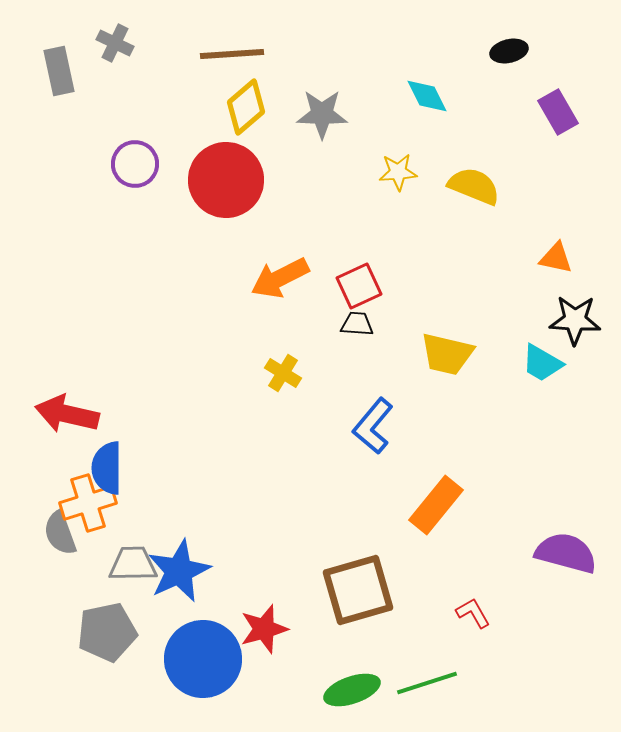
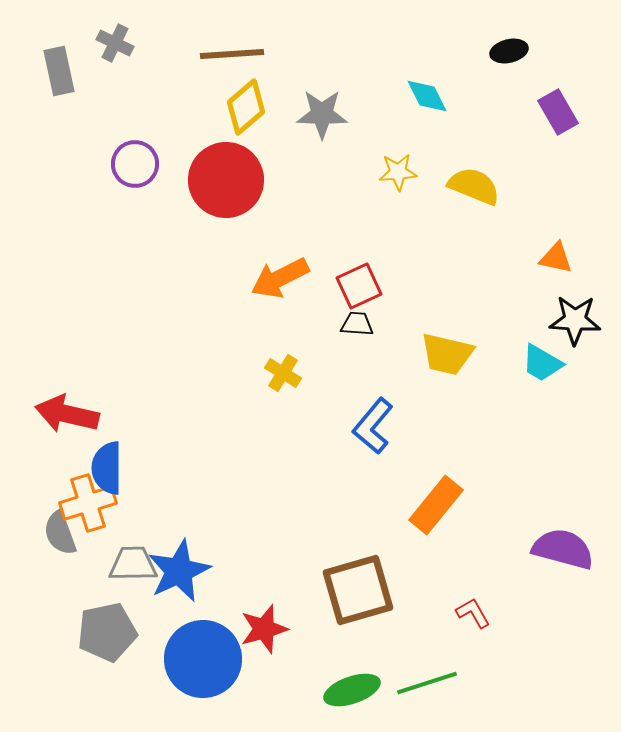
purple semicircle: moved 3 px left, 4 px up
